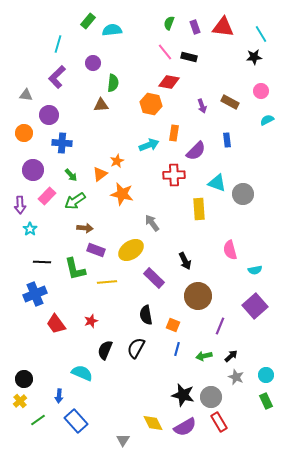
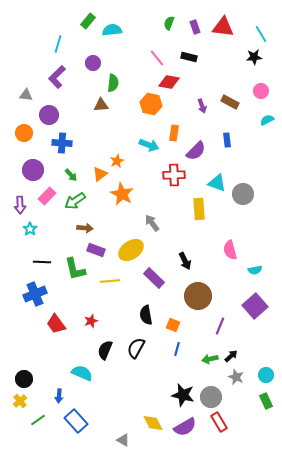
pink line at (165, 52): moved 8 px left, 6 px down
cyan arrow at (149, 145): rotated 42 degrees clockwise
orange star at (122, 194): rotated 15 degrees clockwise
yellow line at (107, 282): moved 3 px right, 1 px up
green arrow at (204, 356): moved 6 px right, 3 px down
gray triangle at (123, 440): rotated 32 degrees counterclockwise
